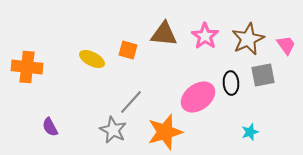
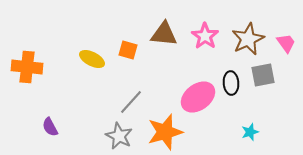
pink trapezoid: moved 2 px up
gray star: moved 6 px right, 6 px down
